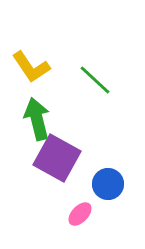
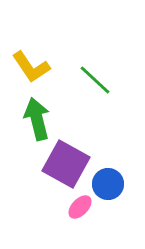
purple square: moved 9 px right, 6 px down
pink ellipse: moved 7 px up
